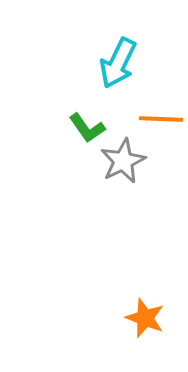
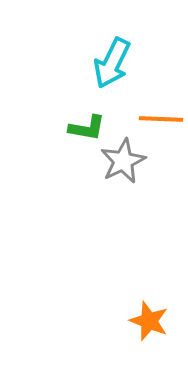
cyan arrow: moved 6 px left
green L-shape: rotated 45 degrees counterclockwise
orange star: moved 4 px right, 3 px down
